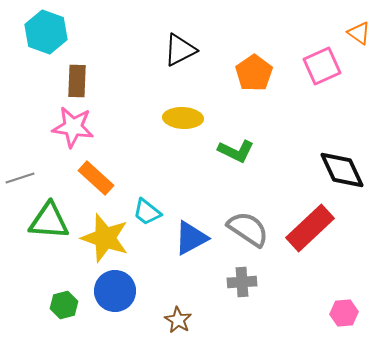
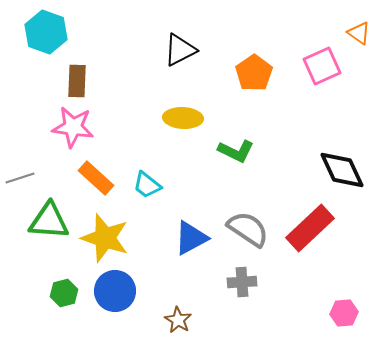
cyan trapezoid: moved 27 px up
green hexagon: moved 12 px up
